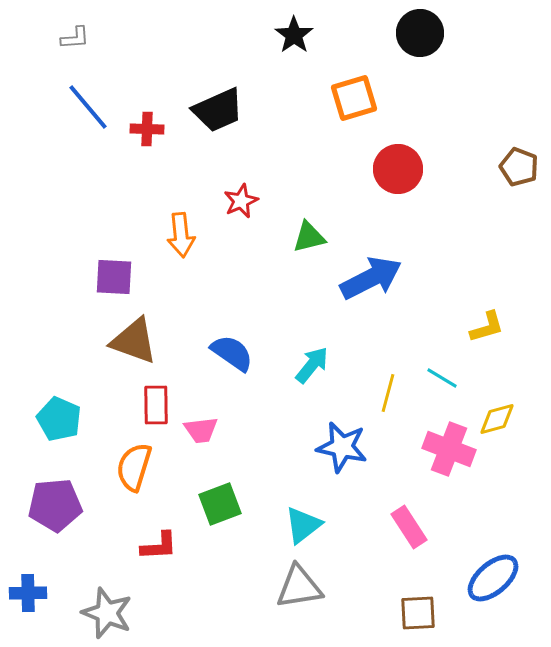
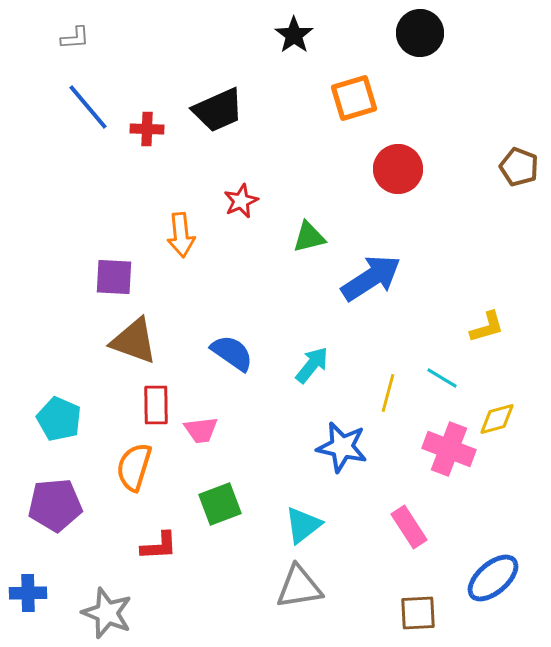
blue arrow: rotated 6 degrees counterclockwise
